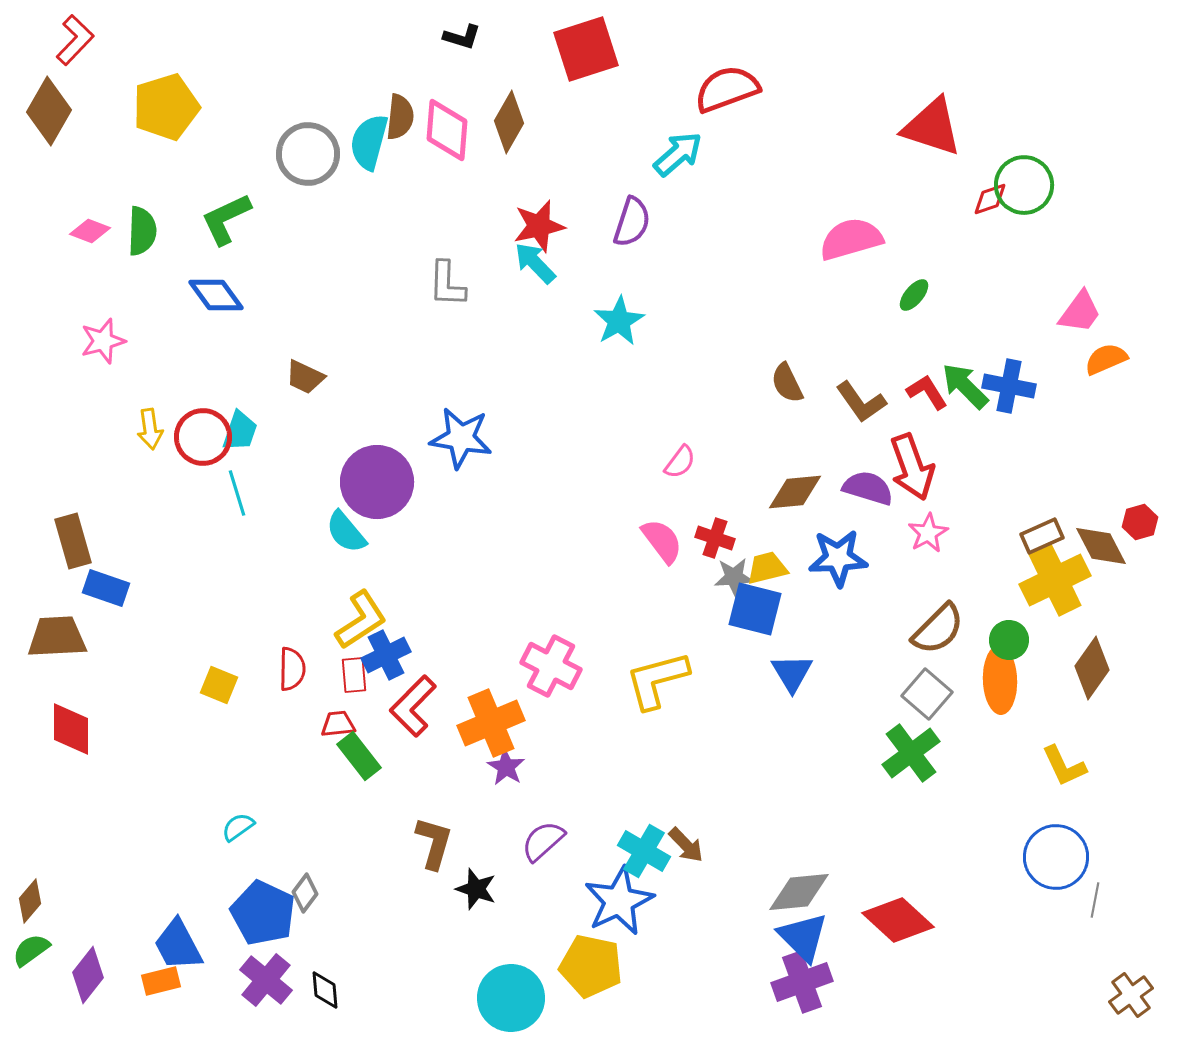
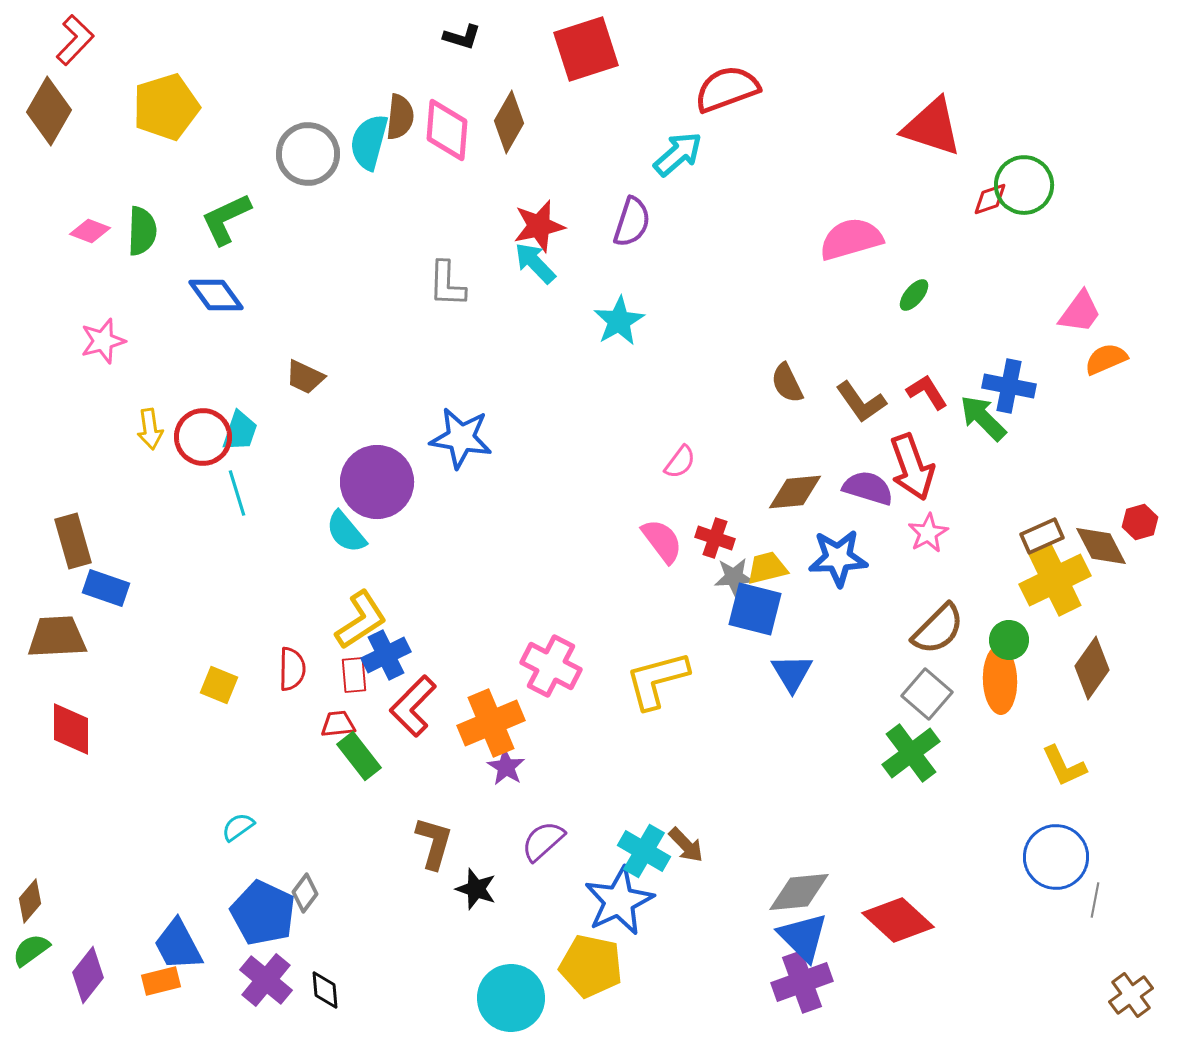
green arrow at (965, 386): moved 18 px right, 32 px down
